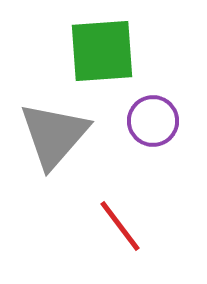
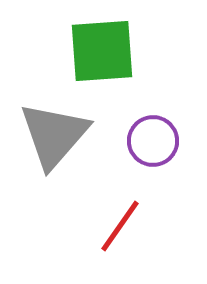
purple circle: moved 20 px down
red line: rotated 72 degrees clockwise
